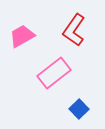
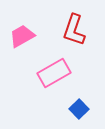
red L-shape: rotated 16 degrees counterclockwise
pink rectangle: rotated 8 degrees clockwise
